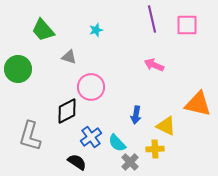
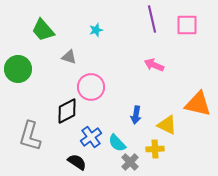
yellow triangle: moved 1 px right, 1 px up
